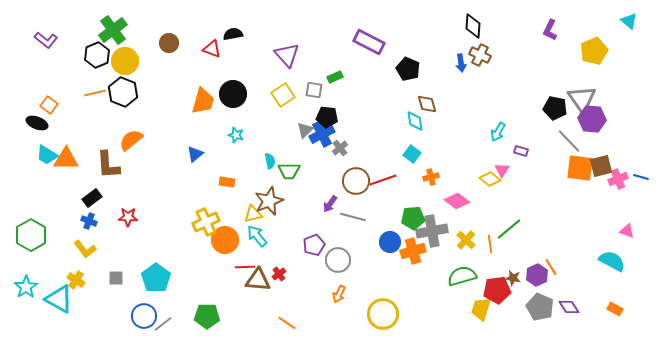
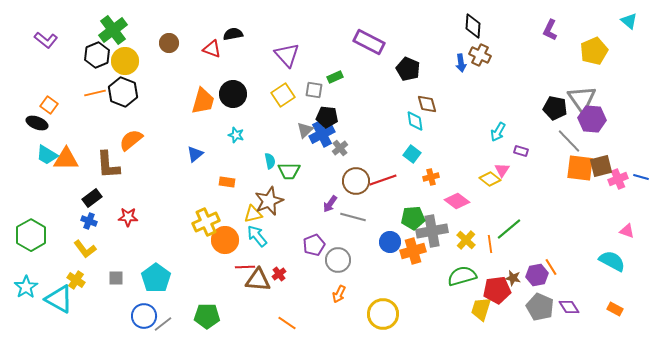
purple hexagon at (537, 275): rotated 15 degrees clockwise
